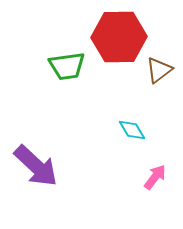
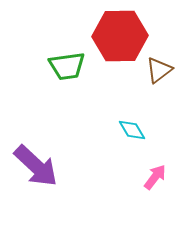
red hexagon: moved 1 px right, 1 px up
